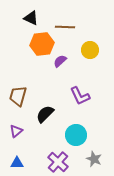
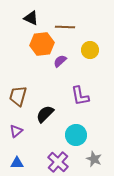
purple L-shape: rotated 15 degrees clockwise
